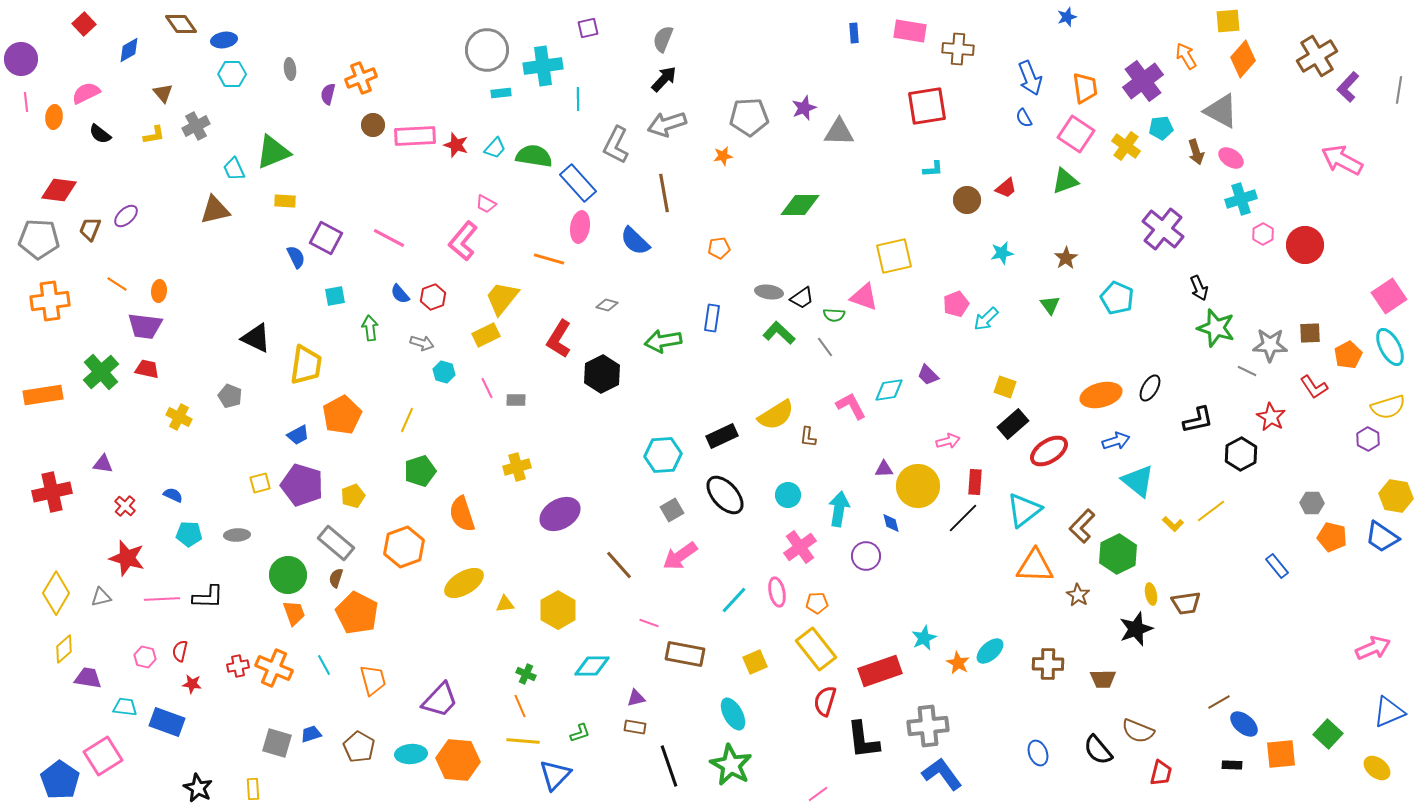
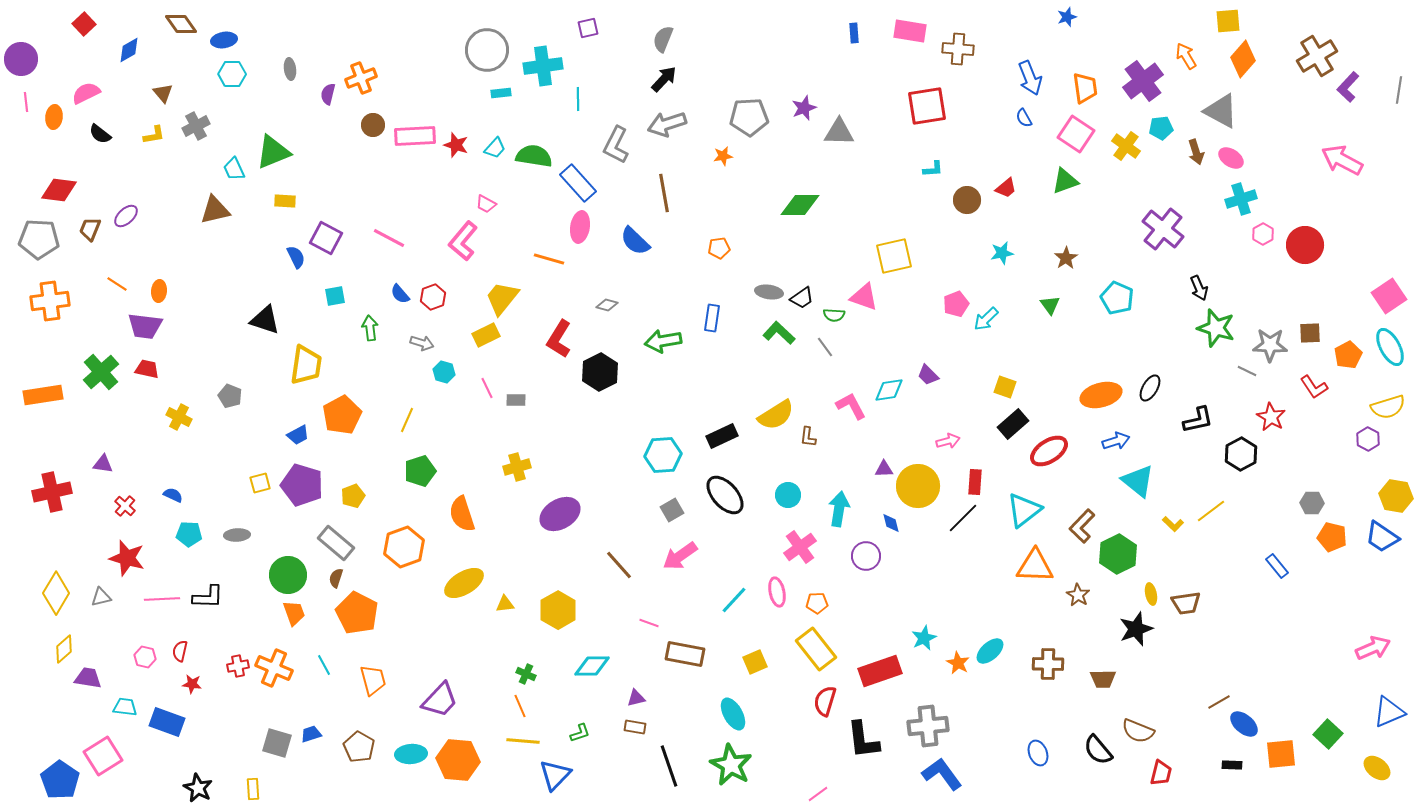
black triangle at (256, 338): moved 9 px right, 18 px up; rotated 8 degrees counterclockwise
black hexagon at (602, 374): moved 2 px left, 2 px up
